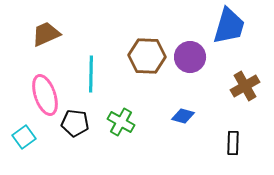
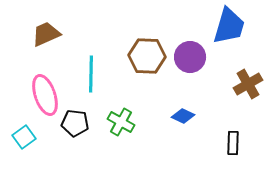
brown cross: moved 3 px right, 2 px up
blue diamond: rotated 10 degrees clockwise
